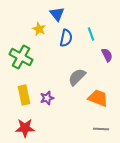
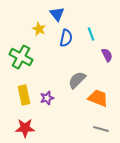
gray semicircle: moved 3 px down
gray line: rotated 14 degrees clockwise
